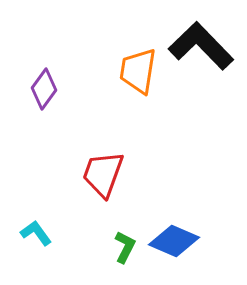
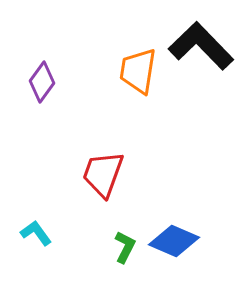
purple diamond: moved 2 px left, 7 px up
